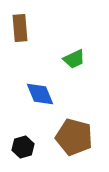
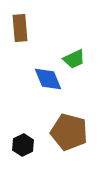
blue diamond: moved 8 px right, 15 px up
brown pentagon: moved 5 px left, 5 px up
black hexagon: moved 2 px up; rotated 10 degrees counterclockwise
